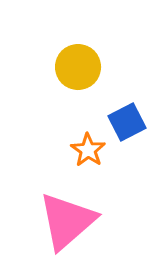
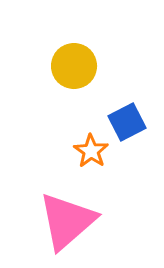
yellow circle: moved 4 px left, 1 px up
orange star: moved 3 px right, 1 px down
